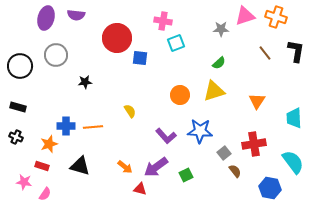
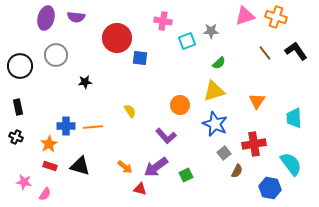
purple semicircle: moved 2 px down
gray star: moved 10 px left, 2 px down
cyan square: moved 11 px right, 2 px up
black L-shape: rotated 45 degrees counterclockwise
orange circle: moved 10 px down
black rectangle: rotated 63 degrees clockwise
blue star: moved 15 px right, 7 px up; rotated 20 degrees clockwise
orange star: rotated 12 degrees counterclockwise
cyan semicircle: moved 2 px left, 2 px down
red rectangle: moved 8 px right
brown semicircle: moved 2 px right; rotated 64 degrees clockwise
